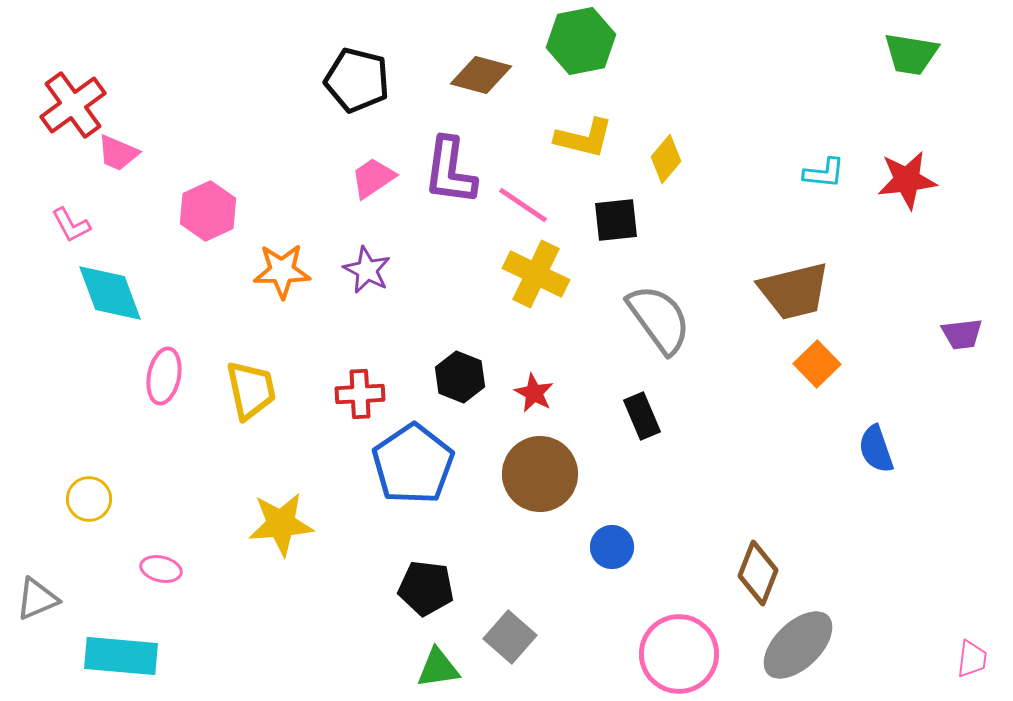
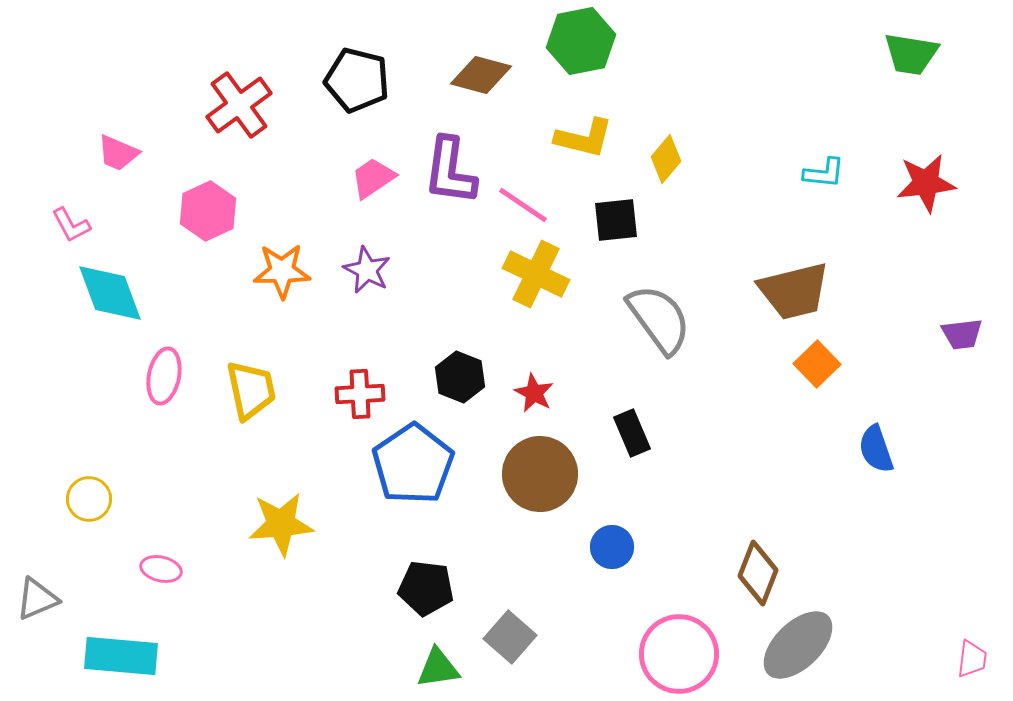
red cross at (73, 105): moved 166 px right
red star at (907, 180): moved 19 px right, 3 px down
black rectangle at (642, 416): moved 10 px left, 17 px down
